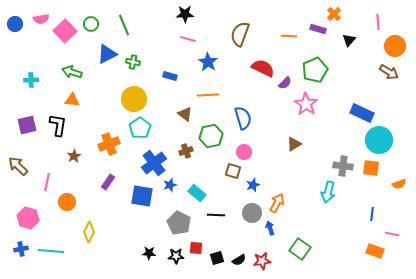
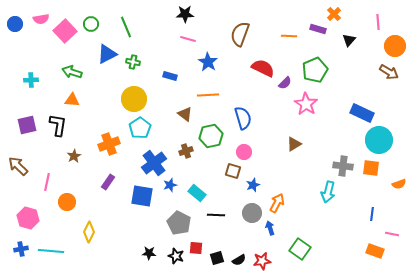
green line at (124, 25): moved 2 px right, 2 px down
black star at (176, 256): rotated 21 degrees clockwise
